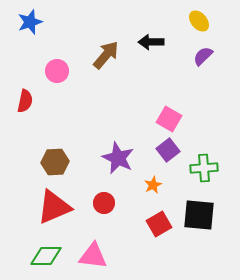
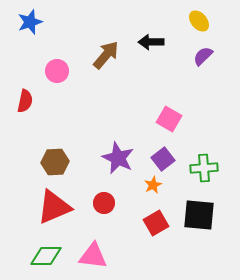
purple square: moved 5 px left, 9 px down
red square: moved 3 px left, 1 px up
